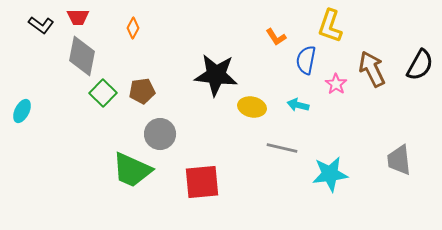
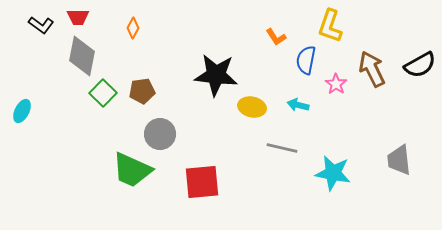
black semicircle: rotated 32 degrees clockwise
cyan star: moved 3 px right, 1 px up; rotated 18 degrees clockwise
